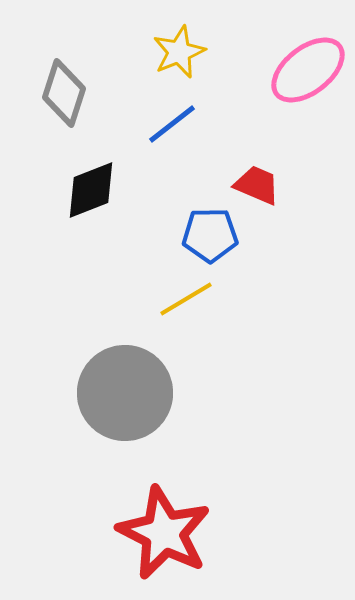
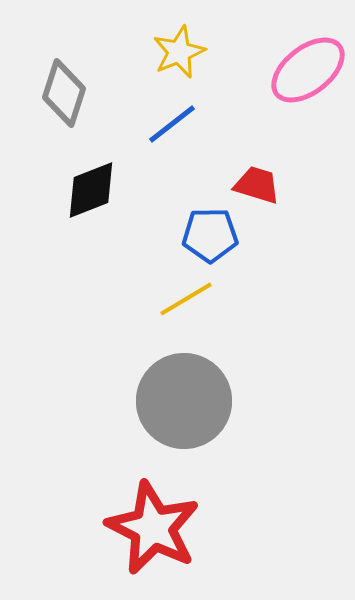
red trapezoid: rotated 6 degrees counterclockwise
gray circle: moved 59 px right, 8 px down
red star: moved 11 px left, 5 px up
